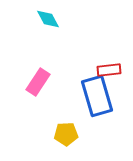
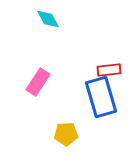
blue rectangle: moved 4 px right, 1 px down
